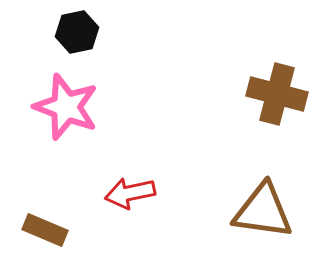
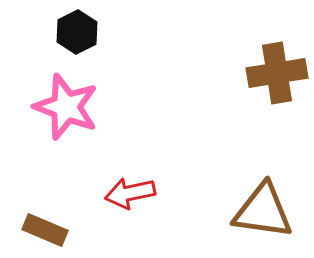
black hexagon: rotated 15 degrees counterclockwise
brown cross: moved 21 px up; rotated 24 degrees counterclockwise
